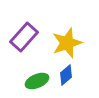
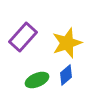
purple rectangle: moved 1 px left
green ellipse: moved 1 px up
